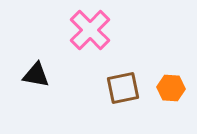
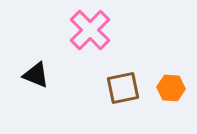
black triangle: rotated 12 degrees clockwise
